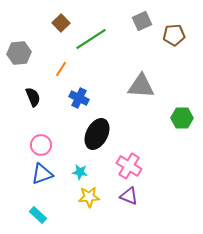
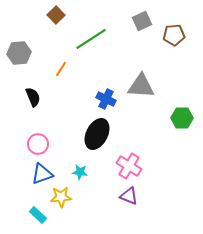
brown square: moved 5 px left, 8 px up
blue cross: moved 27 px right, 1 px down
pink circle: moved 3 px left, 1 px up
yellow star: moved 28 px left
